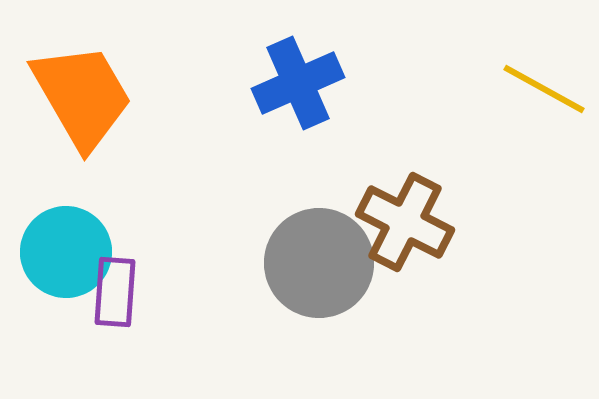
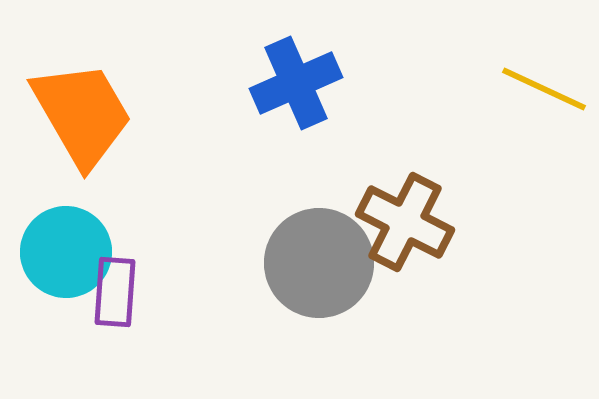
blue cross: moved 2 px left
yellow line: rotated 4 degrees counterclockwise
orange trapezoid: moved 18 px down
